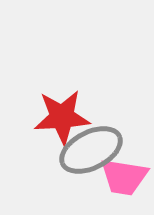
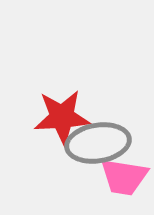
gray ellipse: moved 7 px right, 7 px up; rotated 18 degrees clockwise
